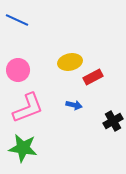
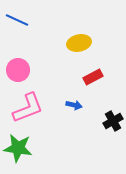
yellow ellipse: moved 9 px right, 19 px up
green star: moved 5 px left
